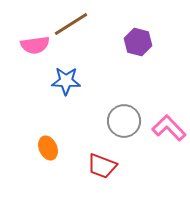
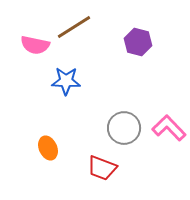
brown line: moved 3 px right, 3 px down
pink semicircle: rotated 20 degrees clockwise
gray circle: moved 7 px down
red trapezoid: moved 2 px down
